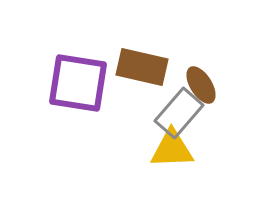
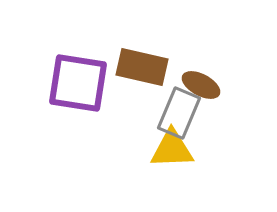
brown ellipse: rotated 30 degrees counterclockwise
gray rectangle: rotated 18 degrees counterclockwise
